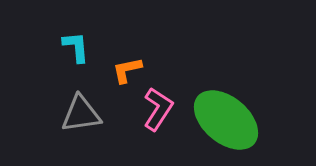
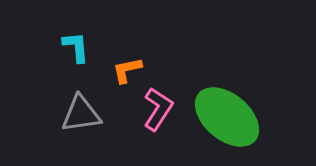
green ellipse: moved 1 px right, 3 px up
